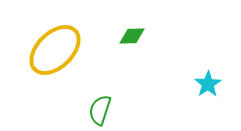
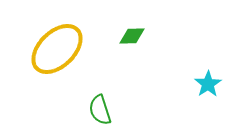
yellow ellipse: moved 2 px right, 1 px up
green semicircle: rotated 36 degrees counterclockwise
